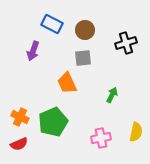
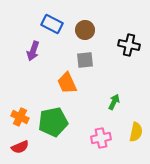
black cross: moved 3 px right, 2 px down; rotated 30 degrees clockwise
gray square: moved 2 px right, 2 px down
green arrow: moved 2 px right, 7 px down
green pentagon: rotated 12 degrees clockwise
red semicircle: moved 1 px right, 3 px down
